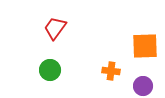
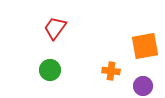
orange square: rotated 8 degrees counterclockwise
